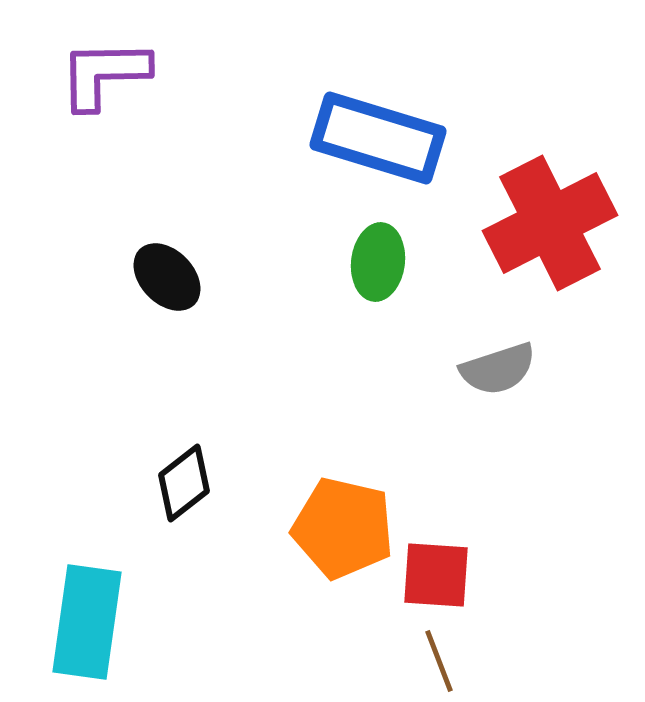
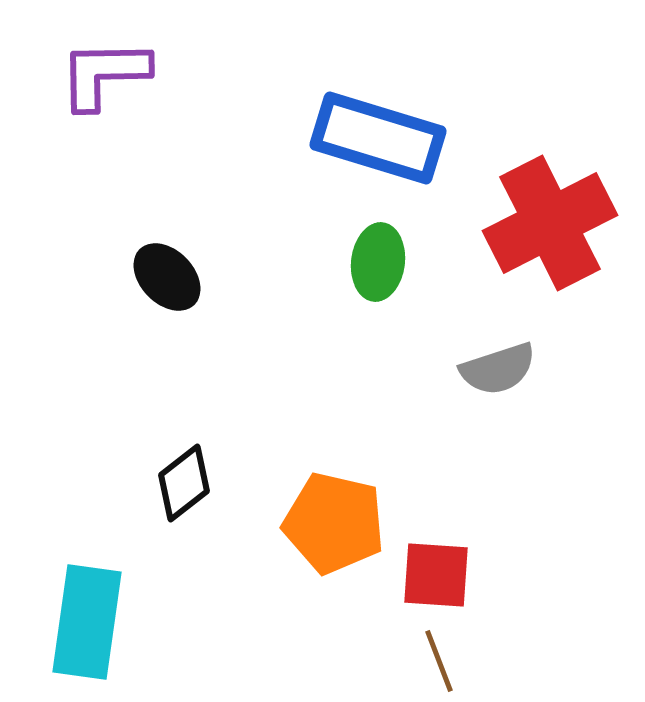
orange pentagon: moved 9 px left, 5 px up
